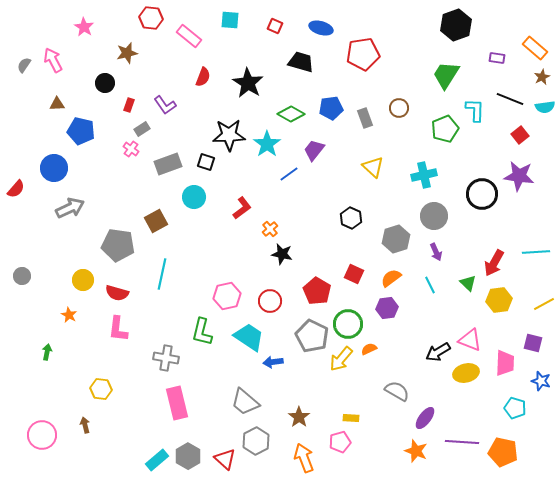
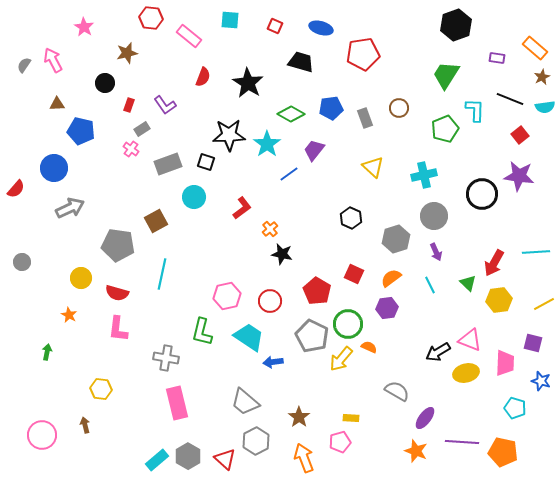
gray circle at (22, 276): moved 14 px up
yellow circle at (83, 280): moved 2 px left, 2 px up
orange semicircle at (369, 349): moved 2 px up; rotated 49 degrees clockwise
